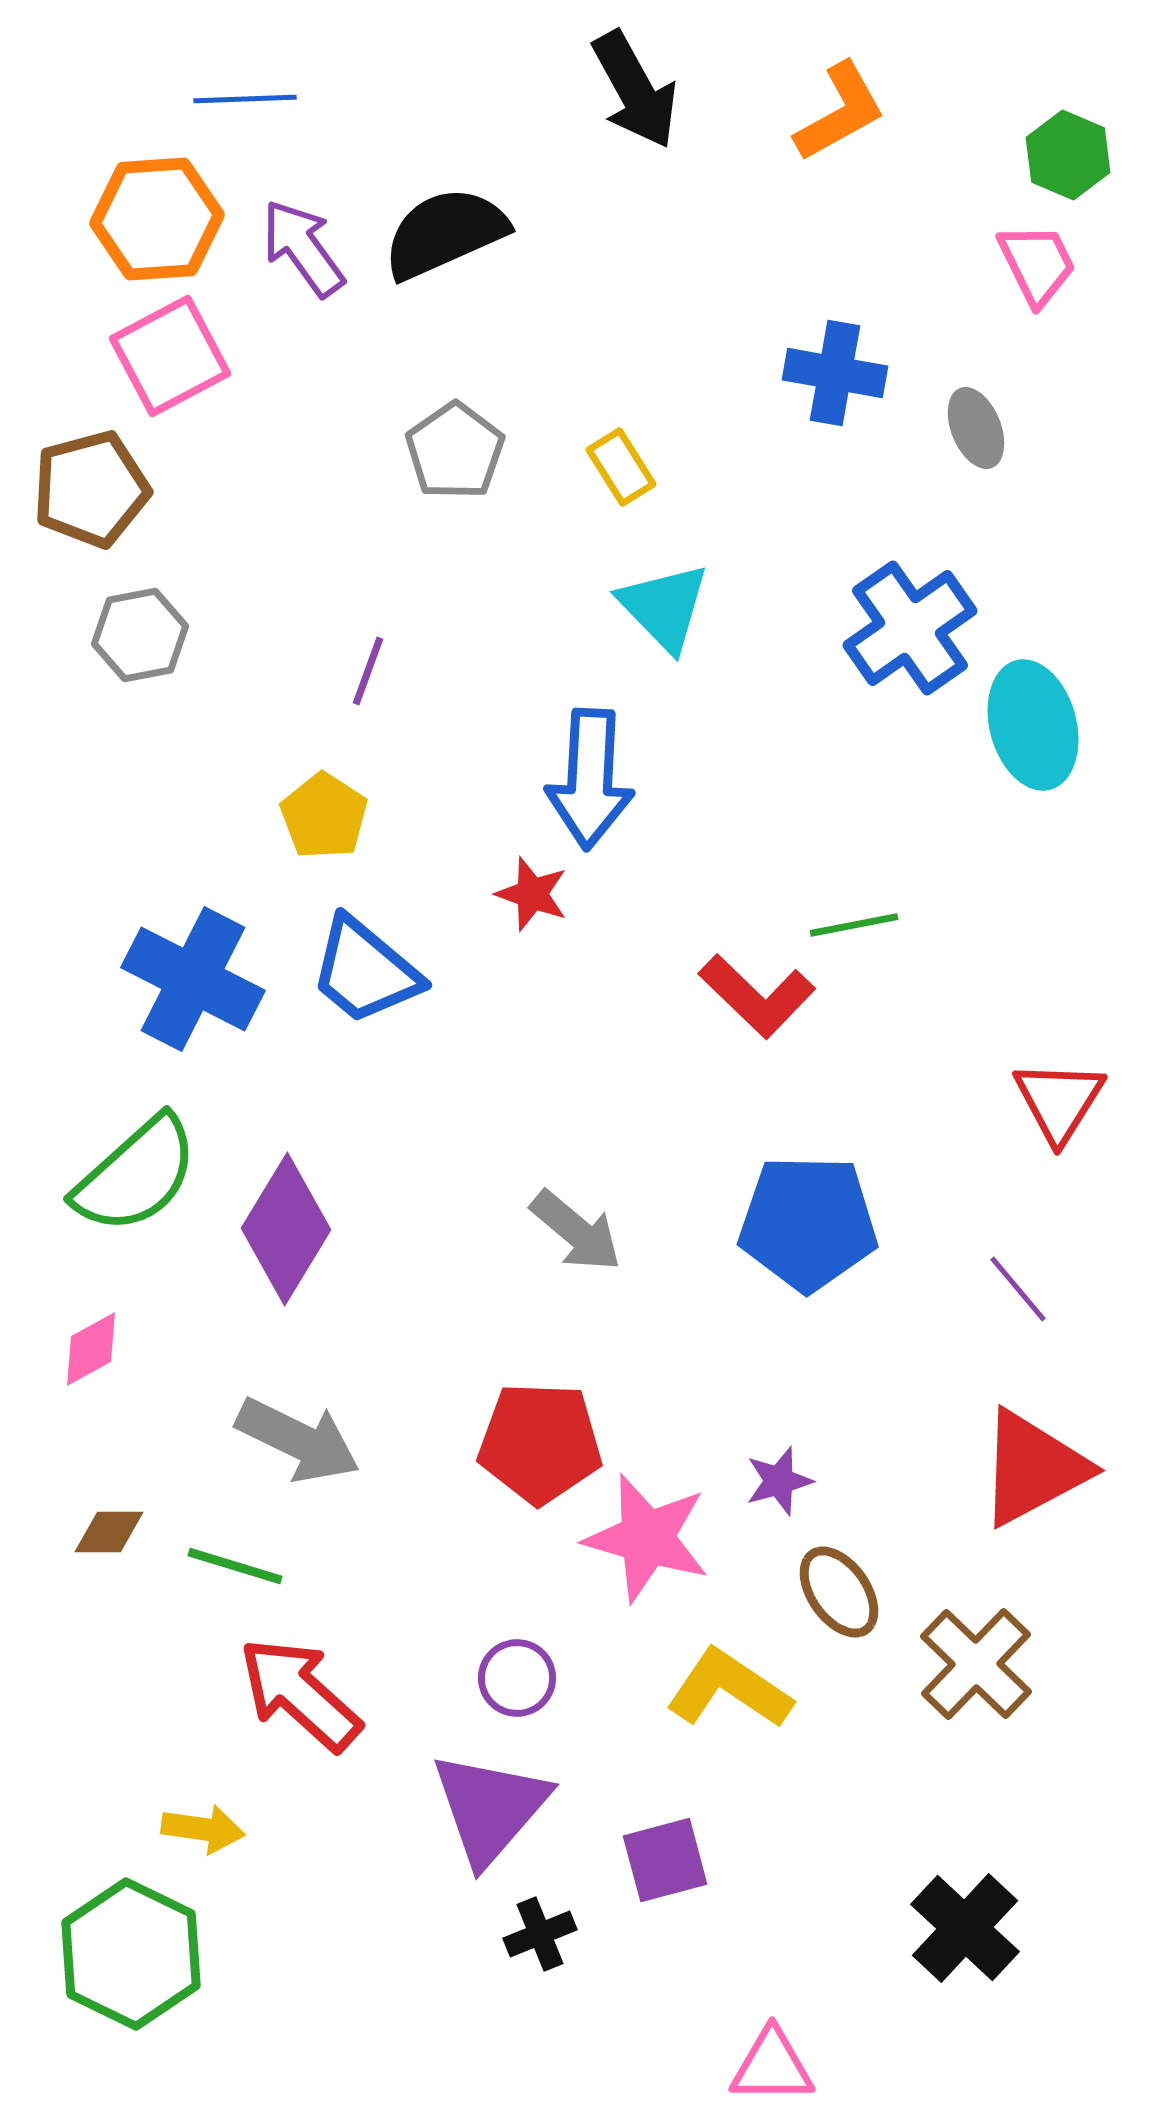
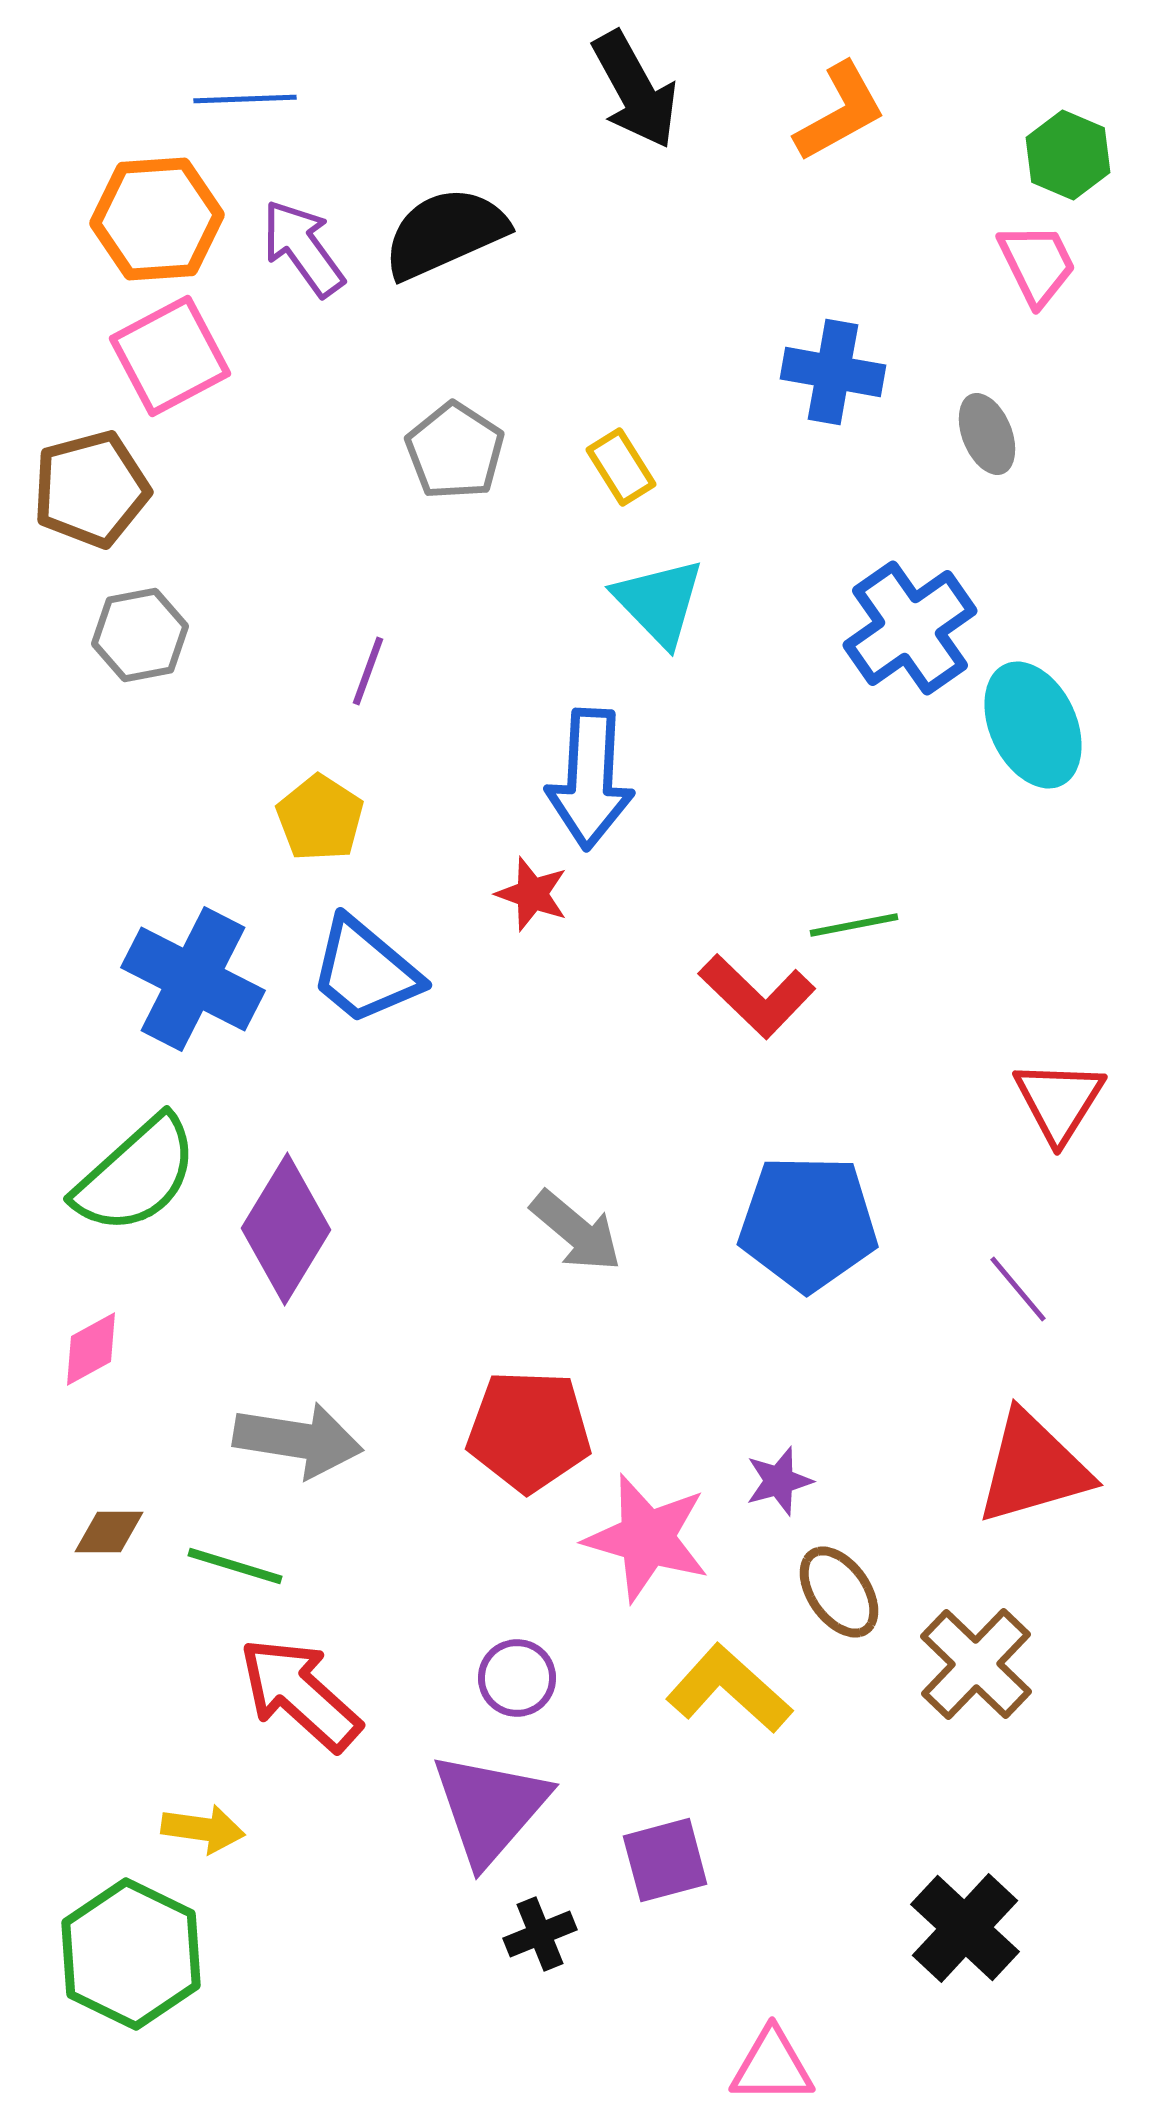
blue cross at (835, 373): moved 2 px left, 1 px up
gray ellipse at (976, 428): moved 11 px right, 6 px down
gray pentagon at (455, 451): rotated 4 degrees counterclockwise
cyan triangle at (664, 607): moved 5 px left, 5 px up
cyan ellipse at (1033, 725): rotated 10 degrees counterclockwise
yellow pentagon at (324, 816): moved 4 px left, 2 px down
gray arrow at (298, 1440): rotated 17 degrees counterclockwise
red pentagon at (540, 1443): moved 11 px left, 12 px up
red triangle at (1033, 1468): rotated 12 degrees clockwise
yellow L-shape at (729, 1689): rotated 8 degrees clockwise
